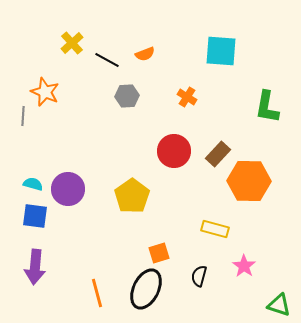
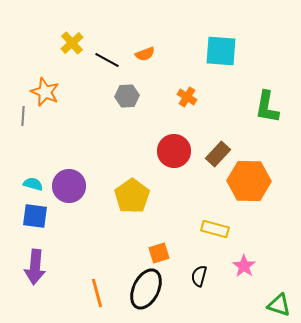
purple circle: moved 1 px right, 3 px up
